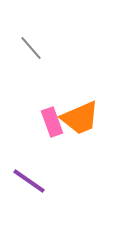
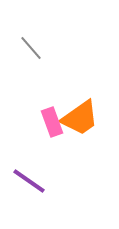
orange trapezoid: rotated 12 degrees counterclockwise
